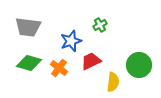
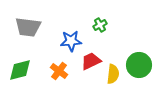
blue star: rotated 15 degrees clockwise
green diamond: moved 9 px left, 7 px down; rotated 30 degrees counterclockwise
orange cross: moved 3 px down
yellow semicircle: moved 8 px up
